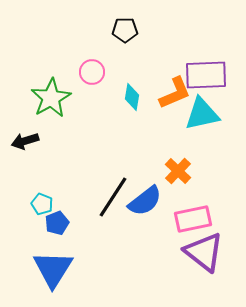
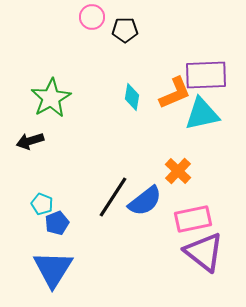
pink circle: moved 55 px up
black arrow: moved 5 px right
